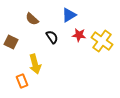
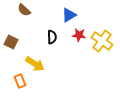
brown semicircle: moved 8 px left, 9 px up
black semicircle: rotated 32 degrees clockwise
yellow arrow: rotated 42 degrees counterclockwise
orange rectangle: moved 2 px left
